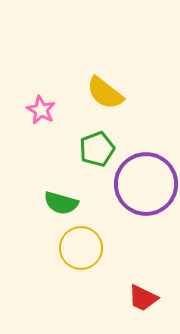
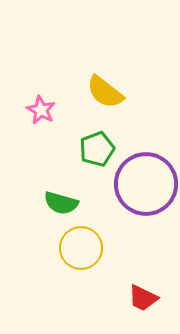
yellow semicircle: moved 1 px up
